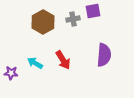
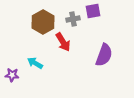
purple semicircle: rotated 15 degrees clockwise
red arrow: moved 18 px up
purple star: moved 1 px right, 2 px down
